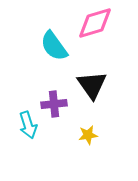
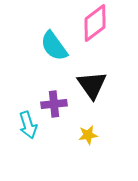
pink diamond: rotated 21 degrees counterclockwise
